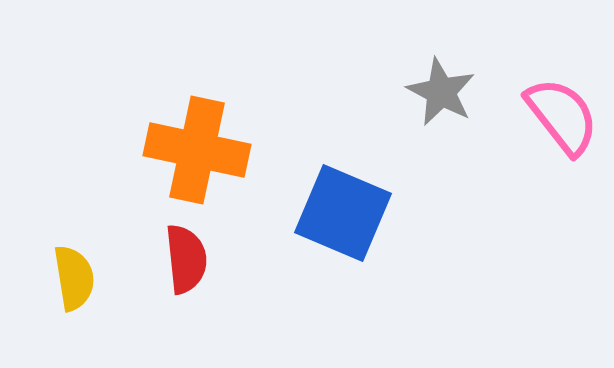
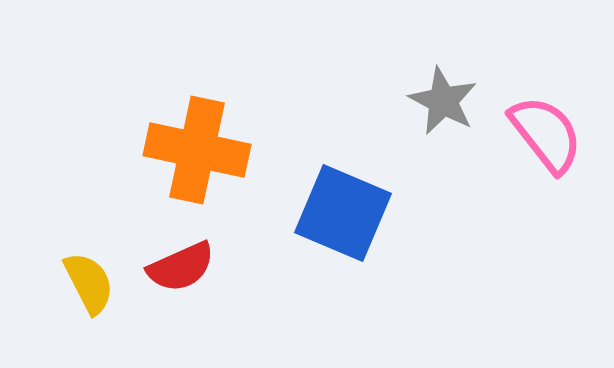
gray star: moved 2 px right, 9 px down
pink semicircle: moved 16 px left, 18 px down
red semicircle: moved 5 px left, 8 px down; rotated 72 degrees clockwise
yellow semicircle: moved 15 px right, 5 px down; rotated 18 degrees counterclockwise
